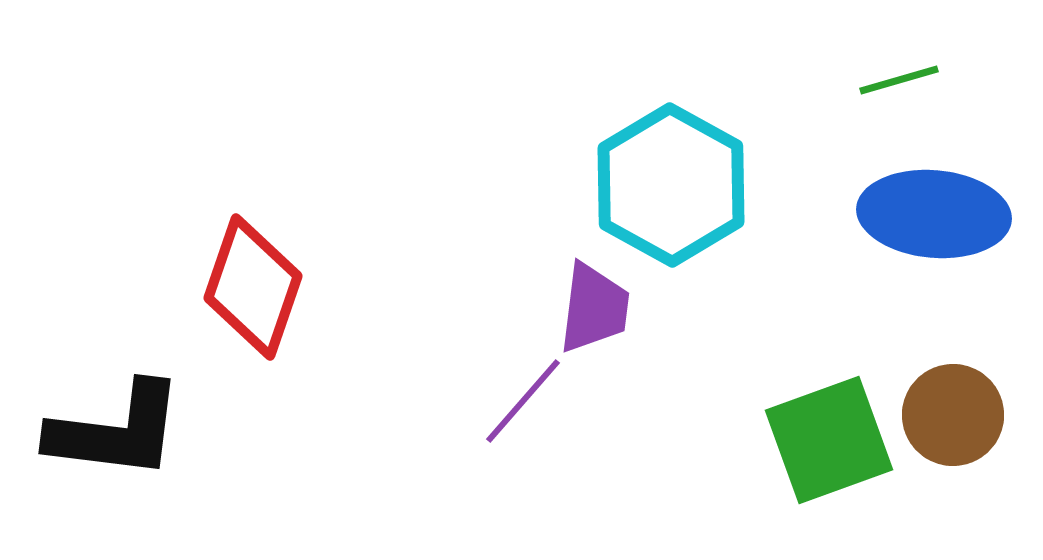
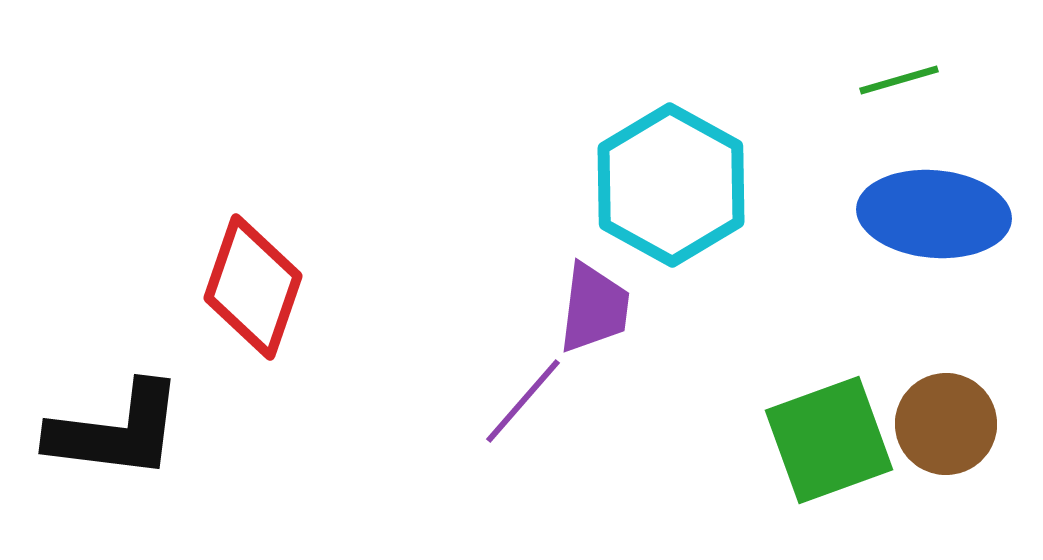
brown circle: moved 7 px left, 9 px down
